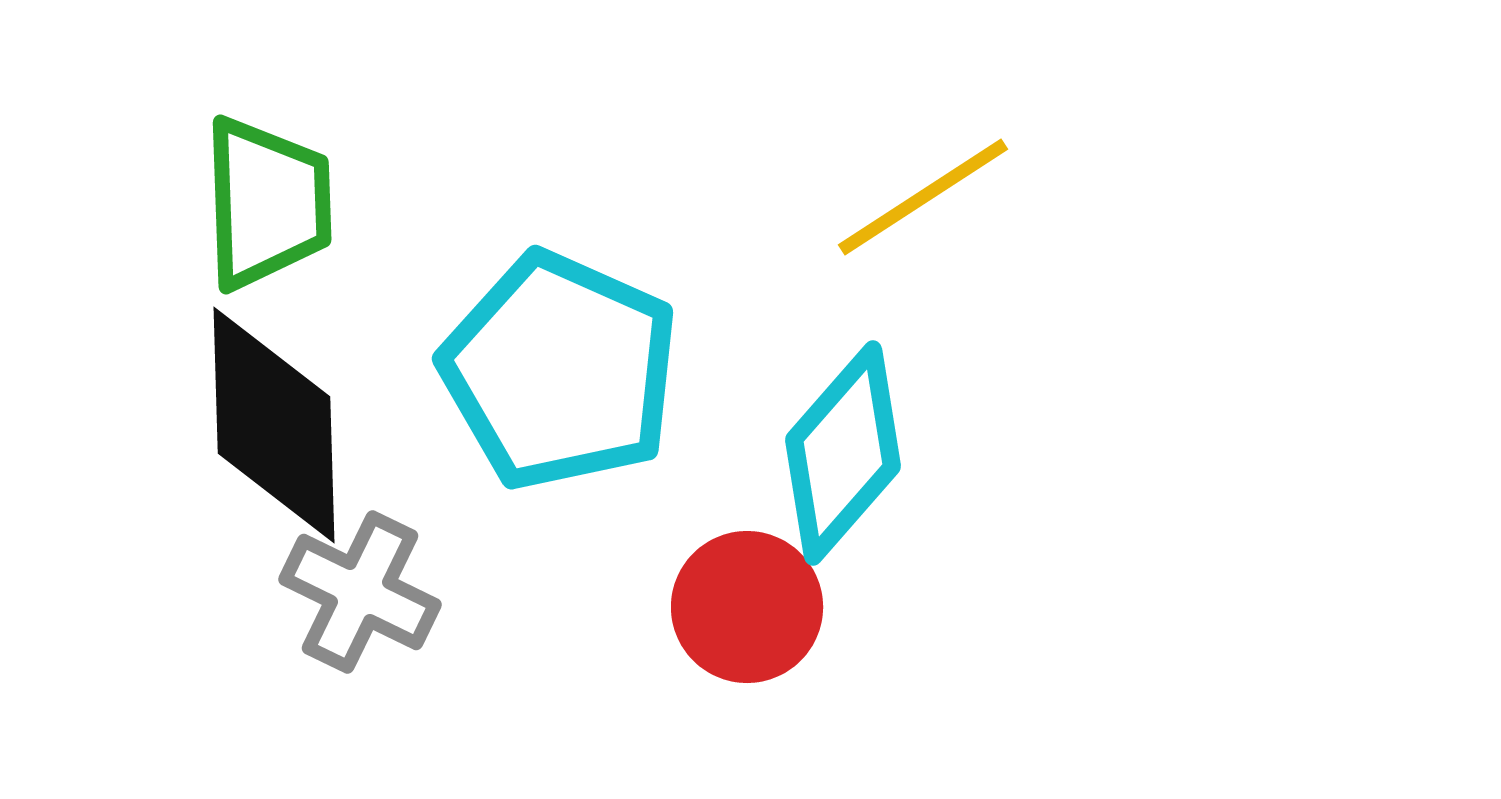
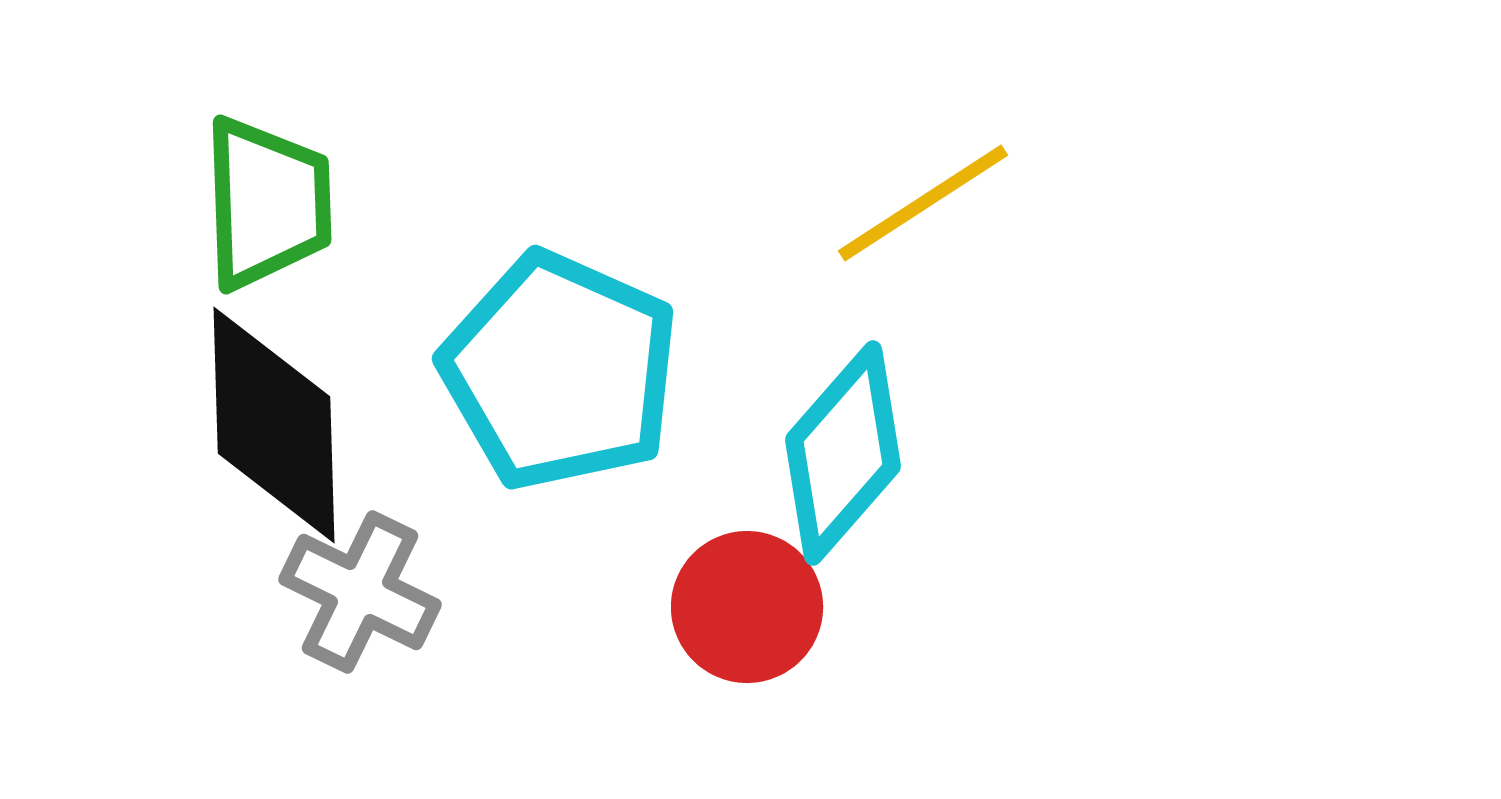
yellow line: moved 6 px down
